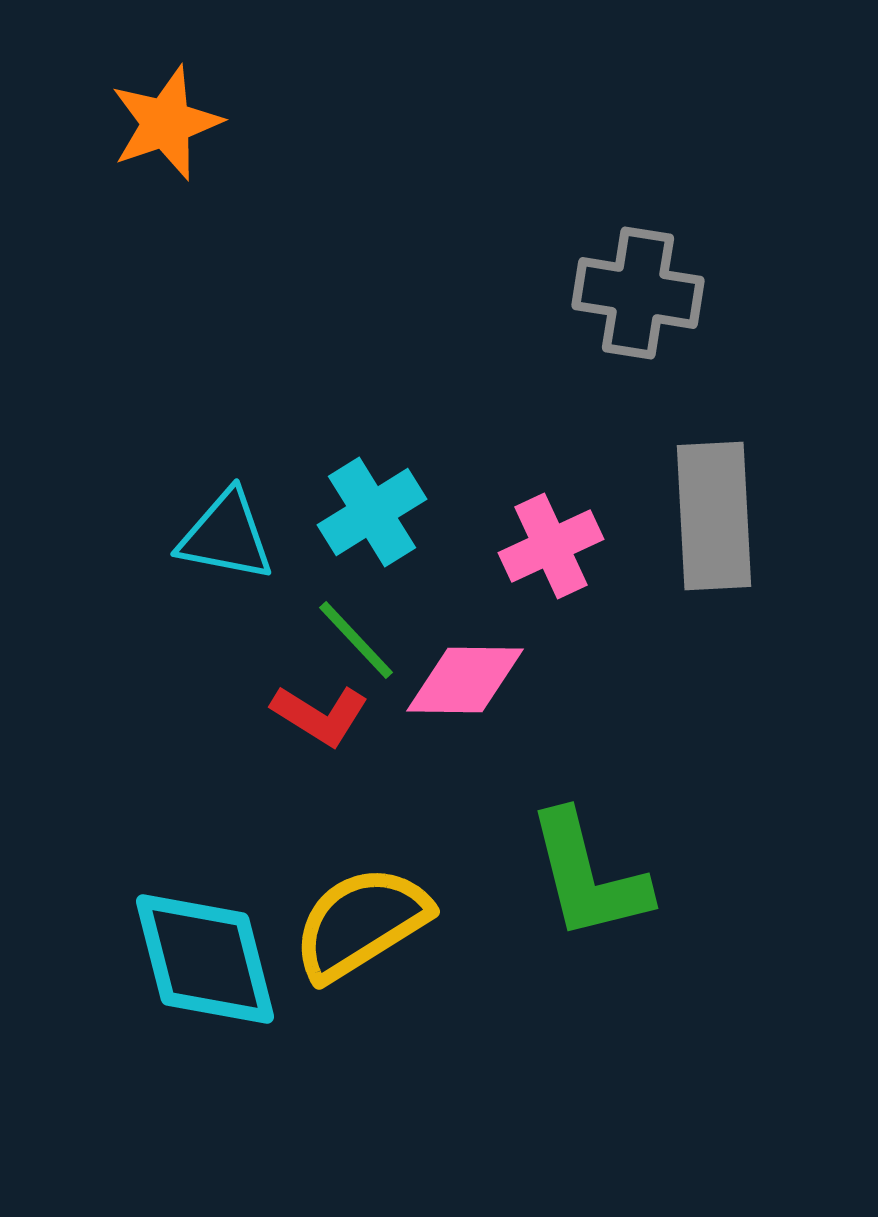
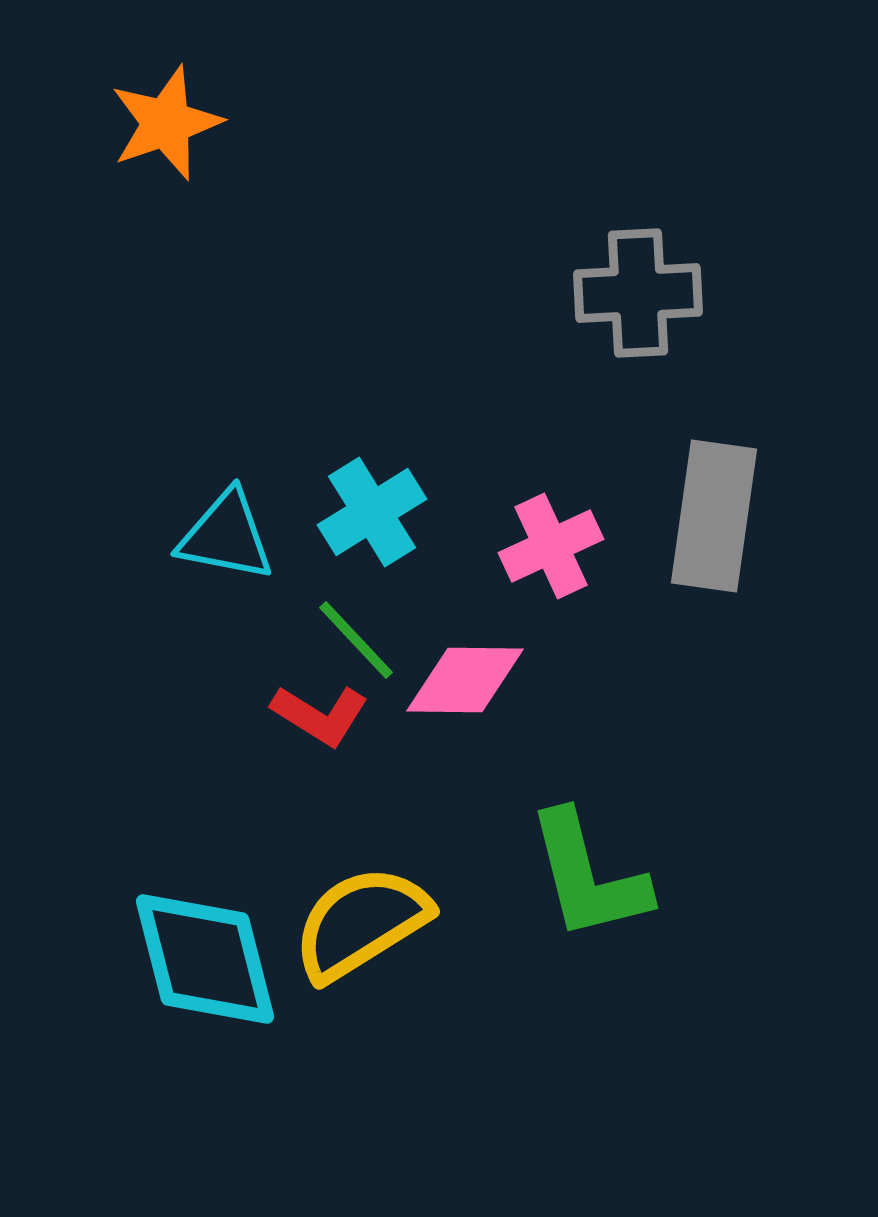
gray cross: rotated 12 degrees counterclockwise
gray rectangle: rotated 11 degrees clockwise
